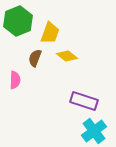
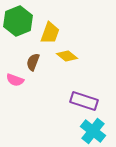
brown semicircle: moved 2 px left, 4 px down
pink semicircle: rotated 108 degrees clockwise
cyan cross: moved 1 px left; rotated 15 degrees counterclockwise
